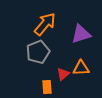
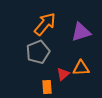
purple triangle: moved 2 px up
